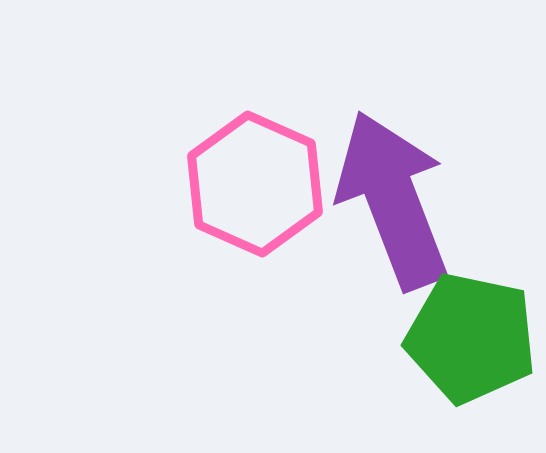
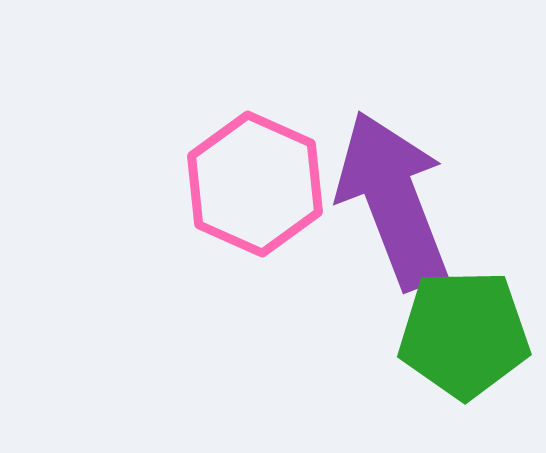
green pentagon: moved 7 px left, 4 px up; rotated 13 degrees counterclockwise
